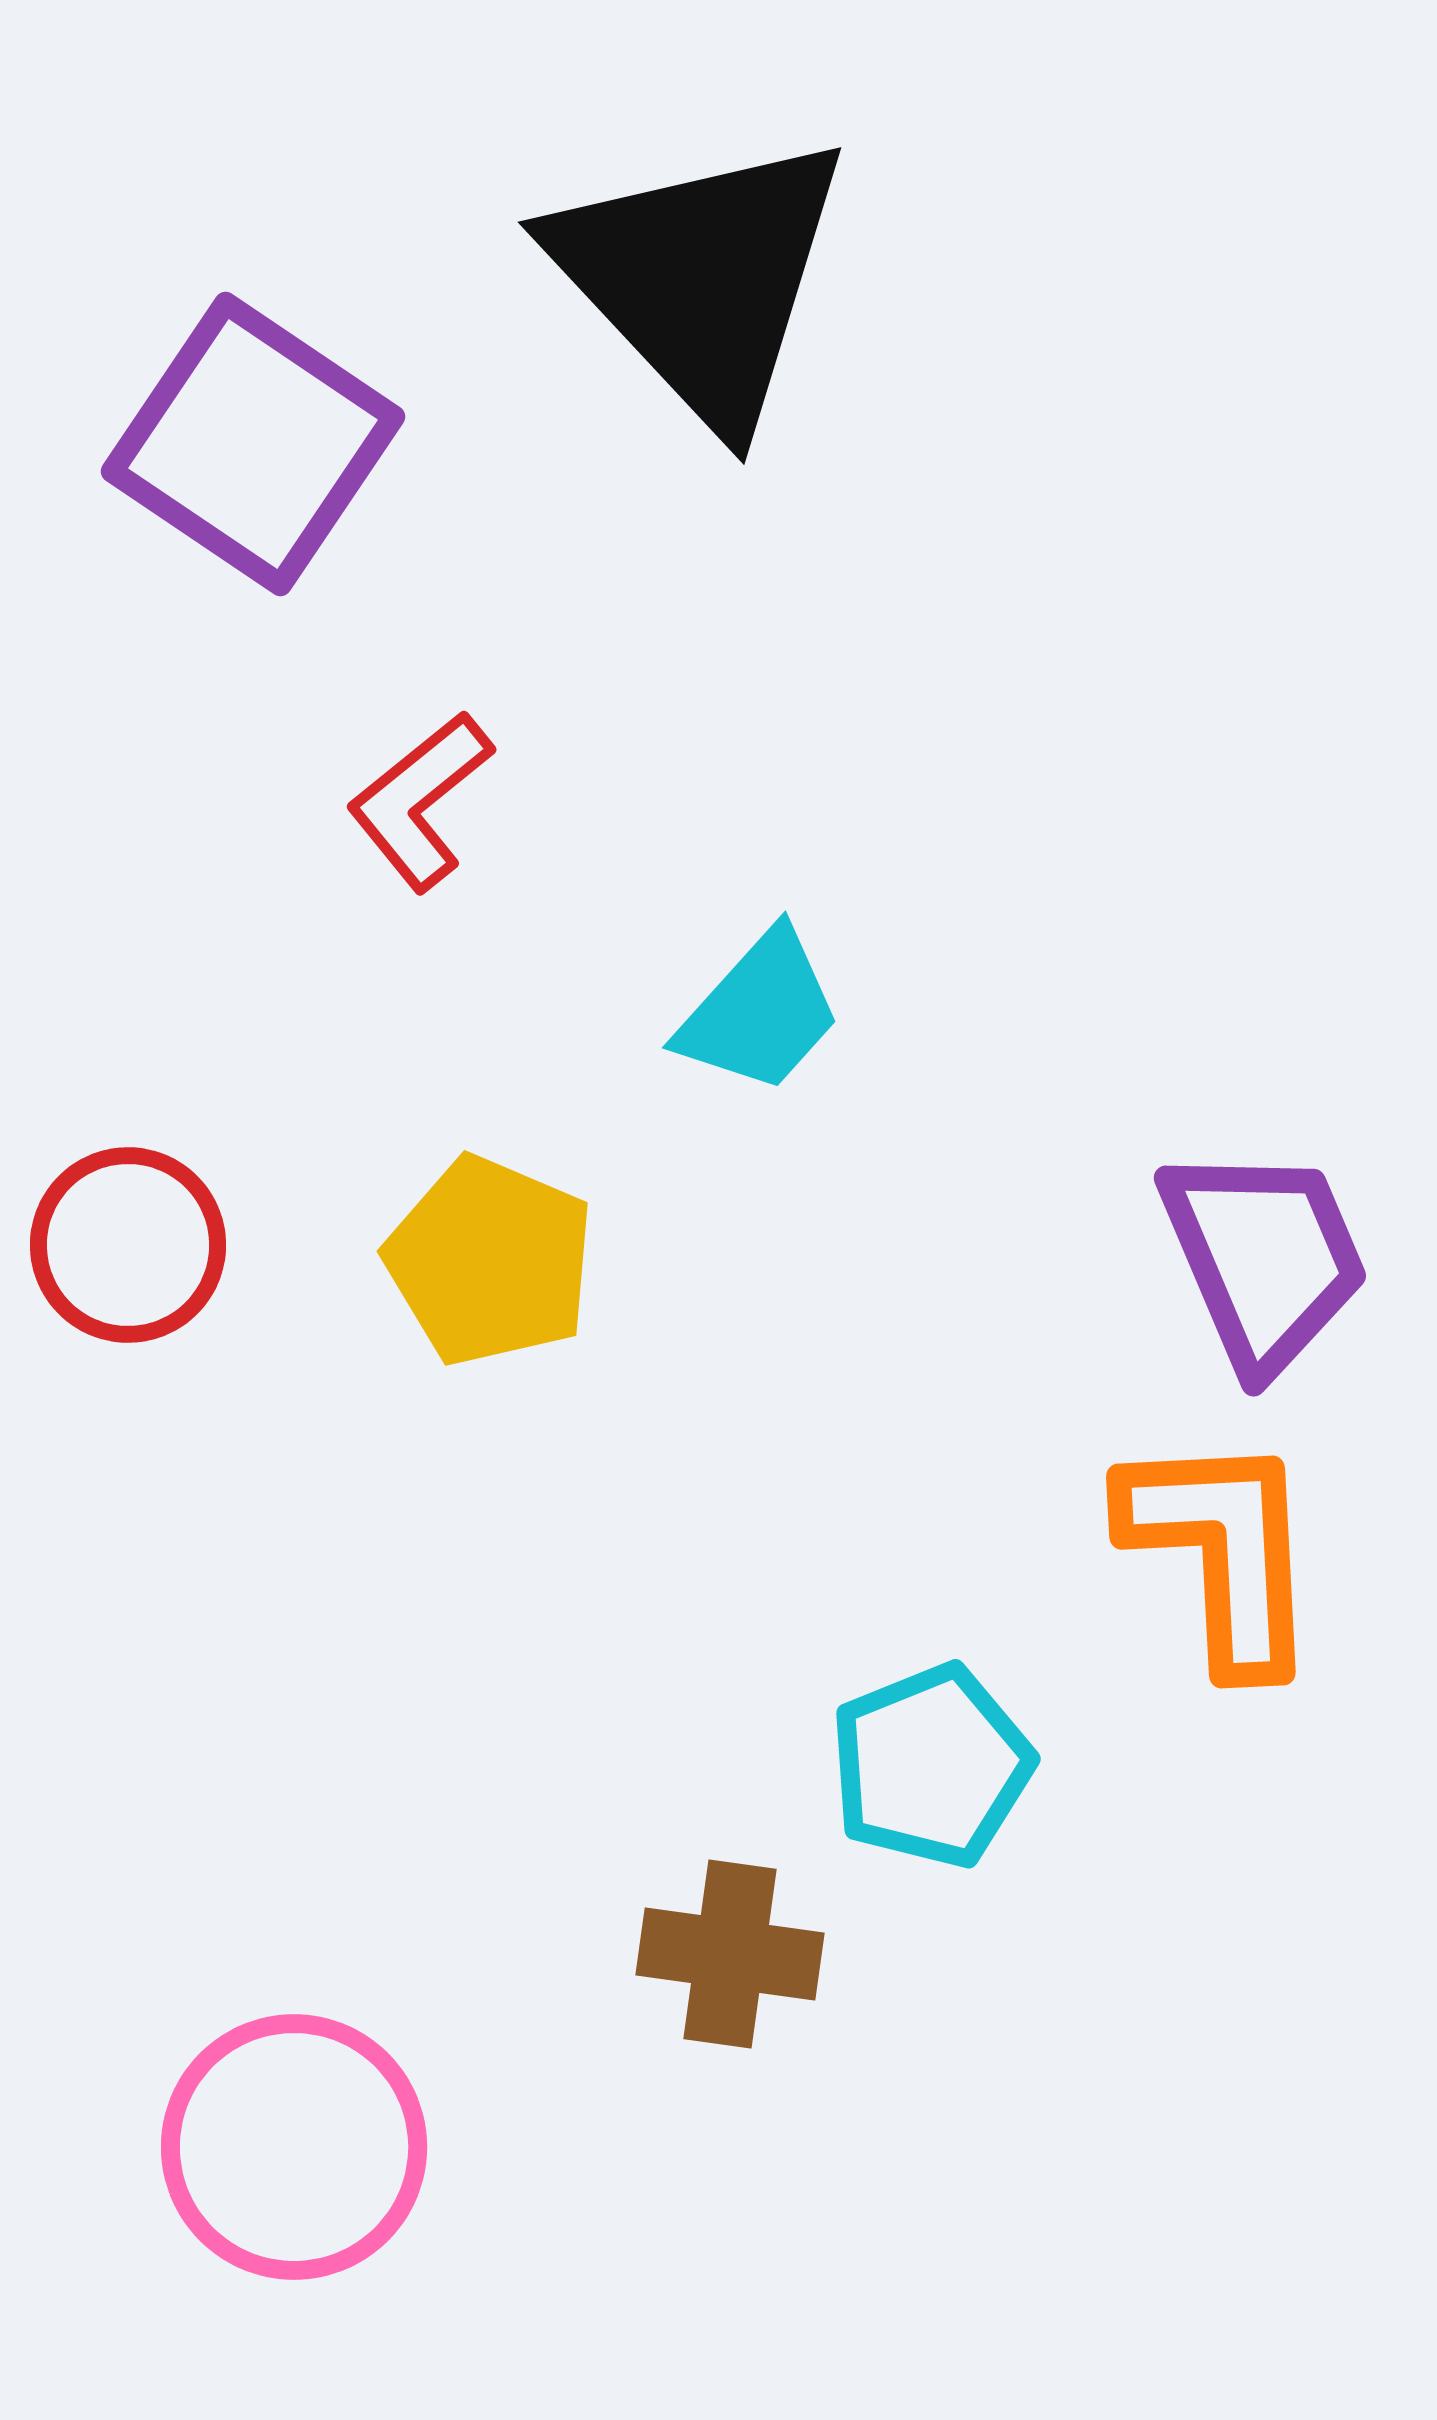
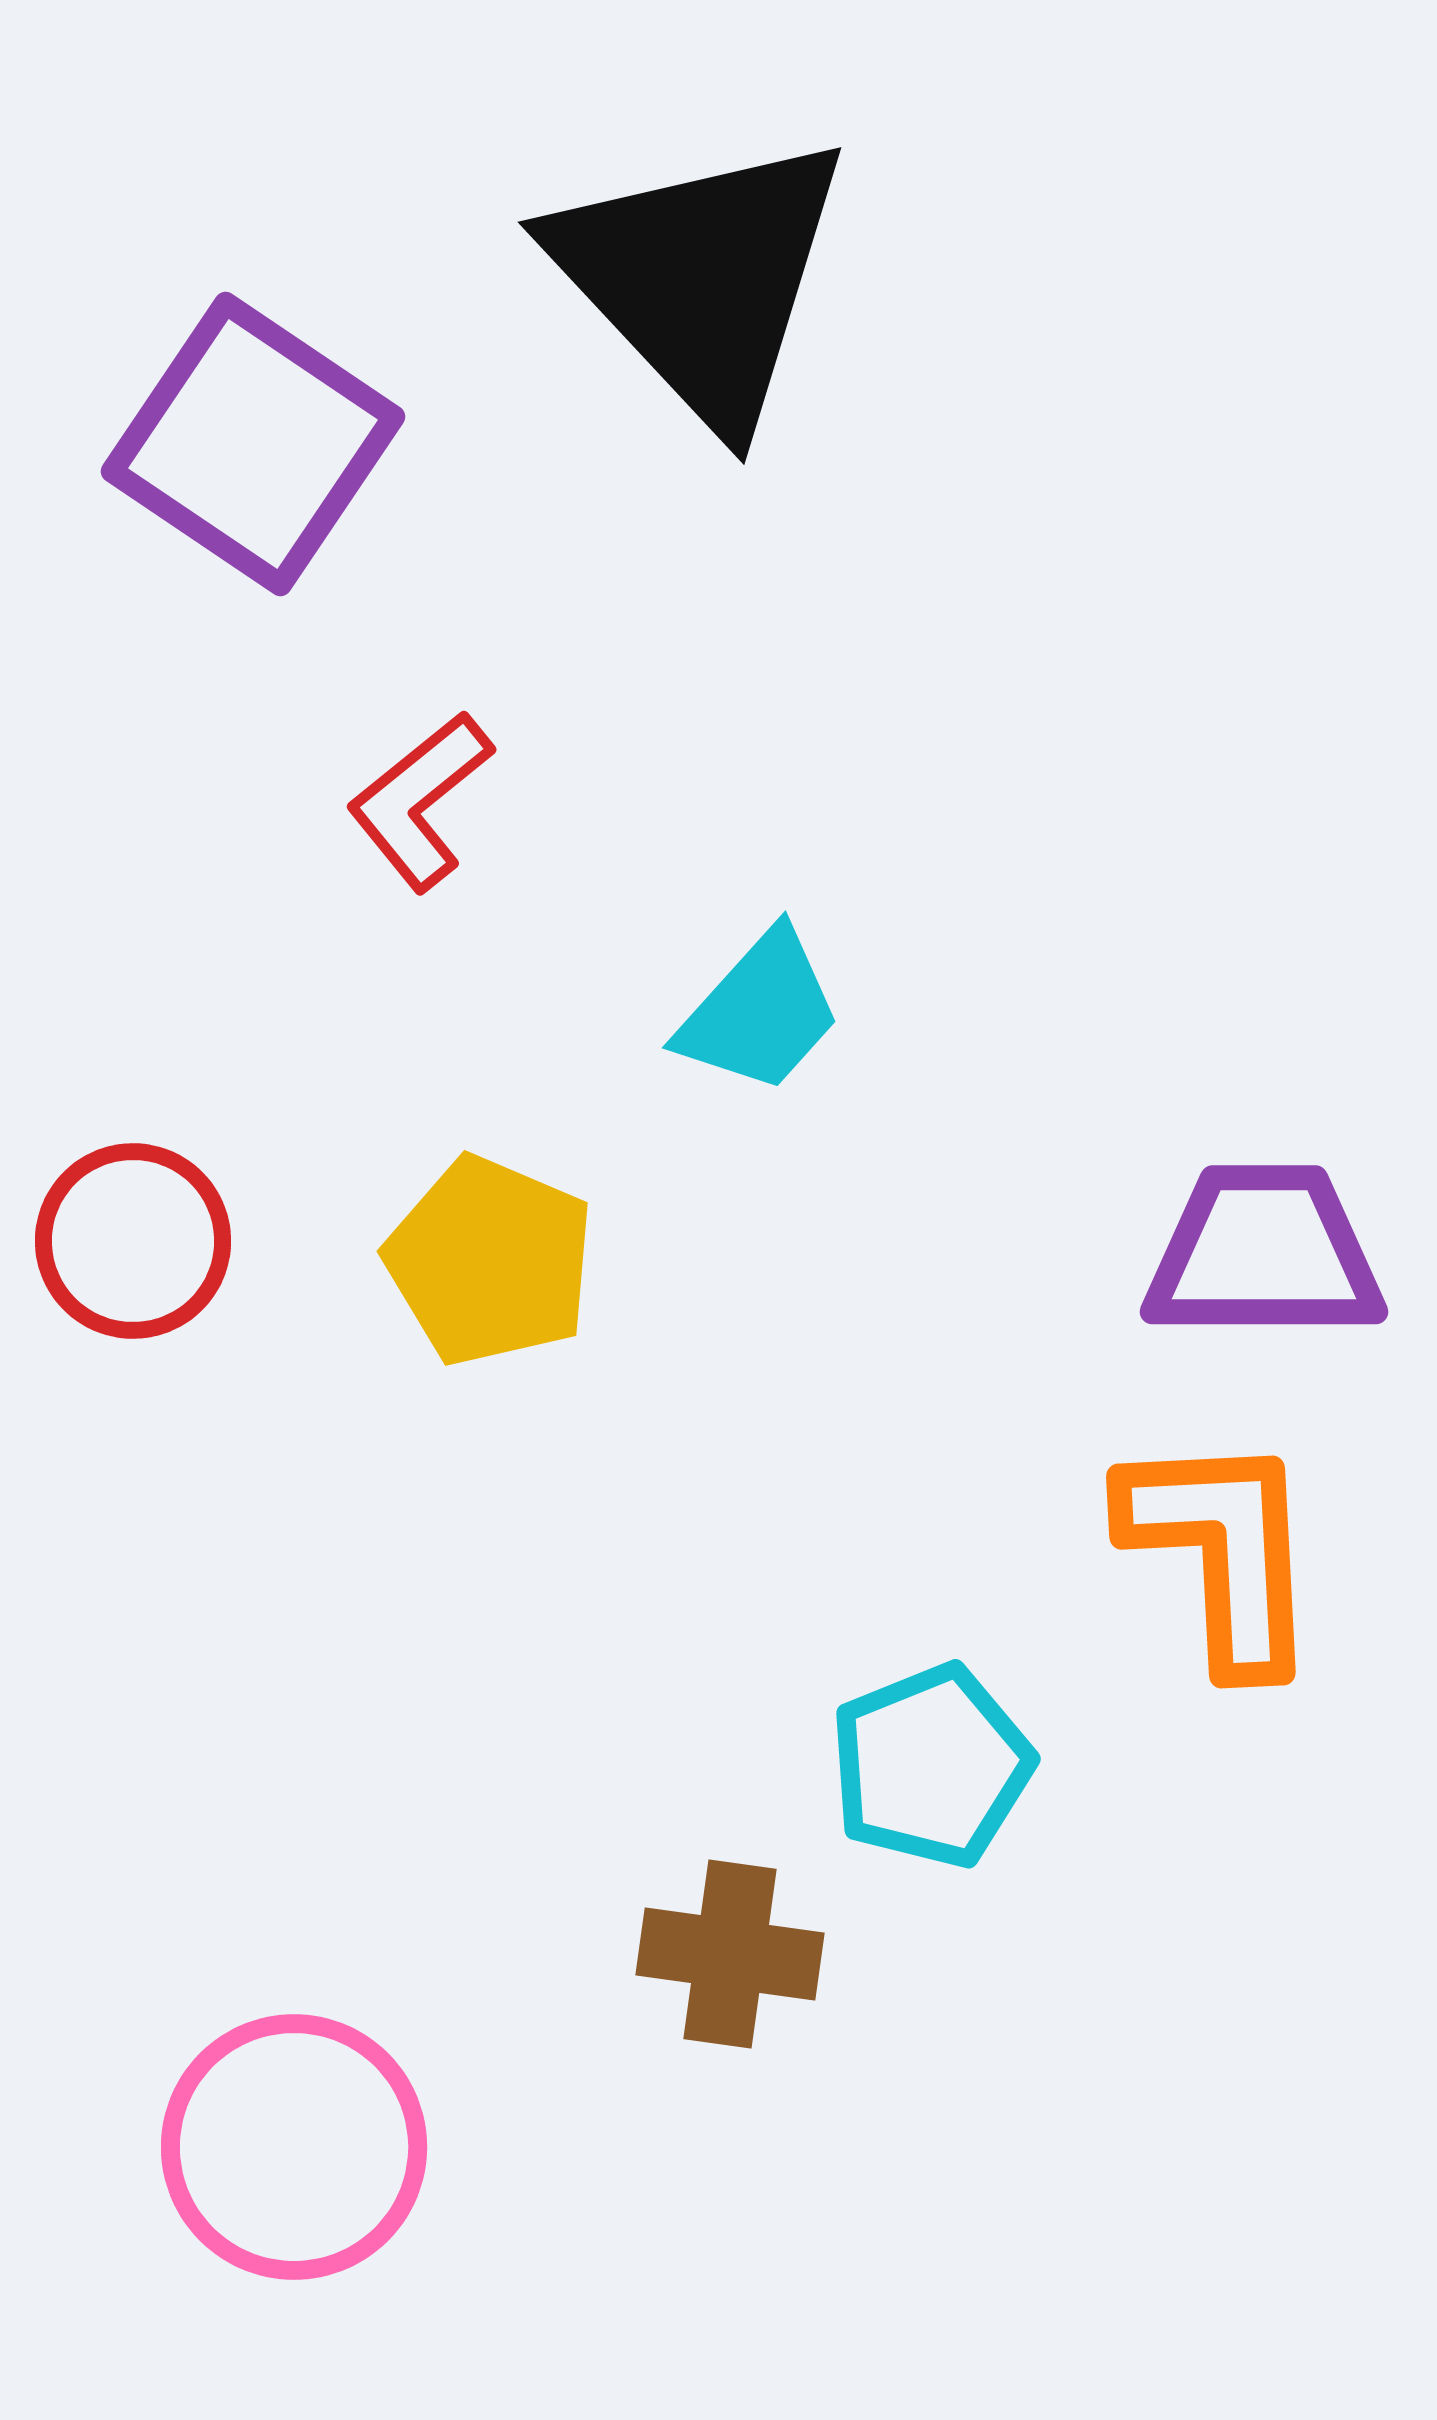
red circle: moved 5 px right, 4 px up
purple trapezoid: moved 5 px up; rotated 67 degrees counterclockwise
